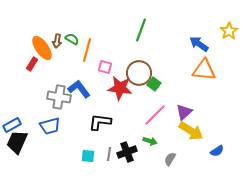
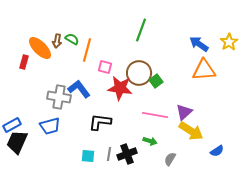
yellow star: moved 11 px down
orange ellipse: moved 2 px left; rotated 10 degrees counterclockwise
red rectangle: moved 8 px left, 2 px up; rotated 16 degrees counterclockwise
orange triangle: rotated 10 degrees counterclockwise
green square: moved 2 px right, 3 px up; rotated 16 degrees clockwise
pink line: rotated 55 degrees clockwise
black cross: moved 2 px down
